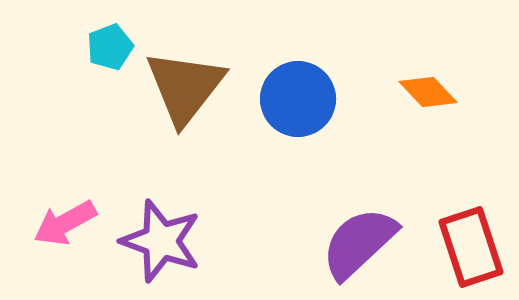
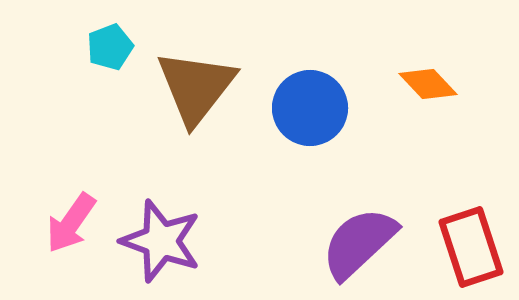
brown triangle: moved 11 px right
orange diamond: moved 8 px up
blue circle: moved 12 px right, 9 px down
pink arrow: moved 6 px right; rotated 26 degrees counterclockwise
